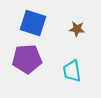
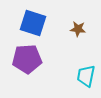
brown star: moved 1 px right
cyan trapezoid: moved 14 px right, 5 px down; rotated 20 degrees clockwise
